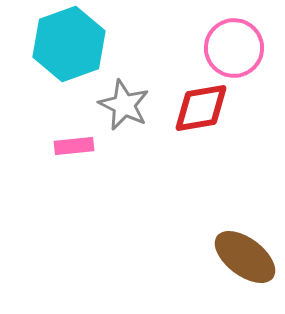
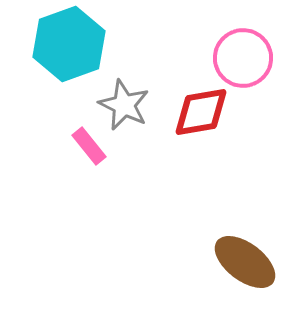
pink circle: moved 9 px right, 10 px down
red diamond: moved 4 px down
pink rectangle: moved 15 px right; rotated 57 degrees clockwise
brown ellipse: moved 5 px down
